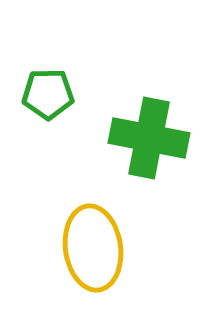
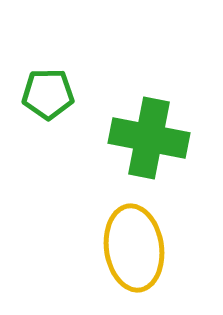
yellow ellipse: moved 41 px right
